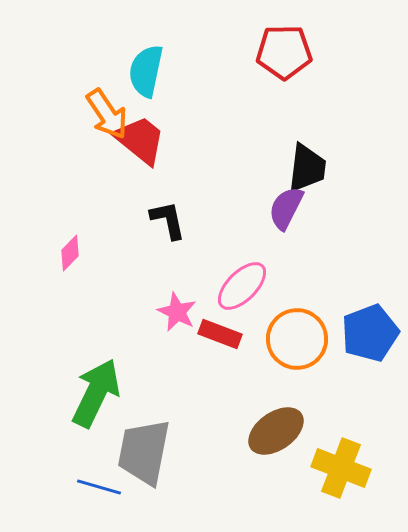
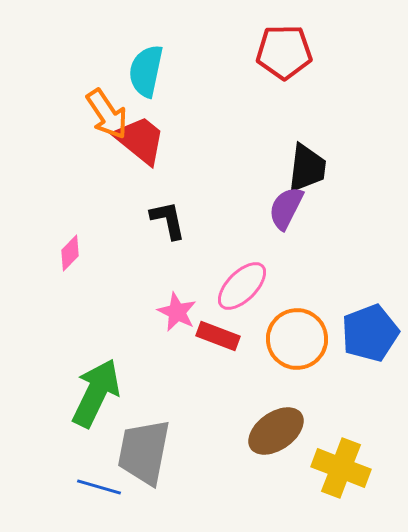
red rectangle: moved 2 px left, 2 px down
